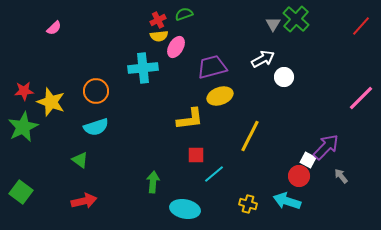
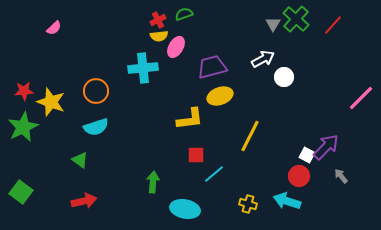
red line: moved 28 px left, 1 px up
white square: moved 1 px left, 5 px up
